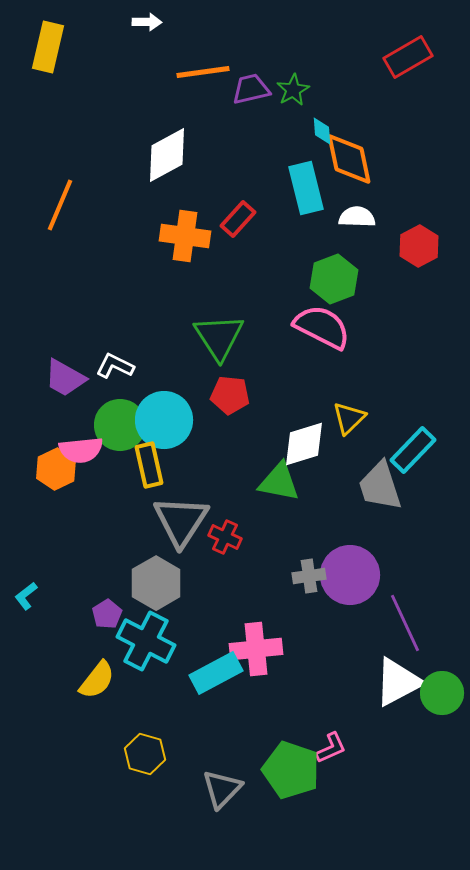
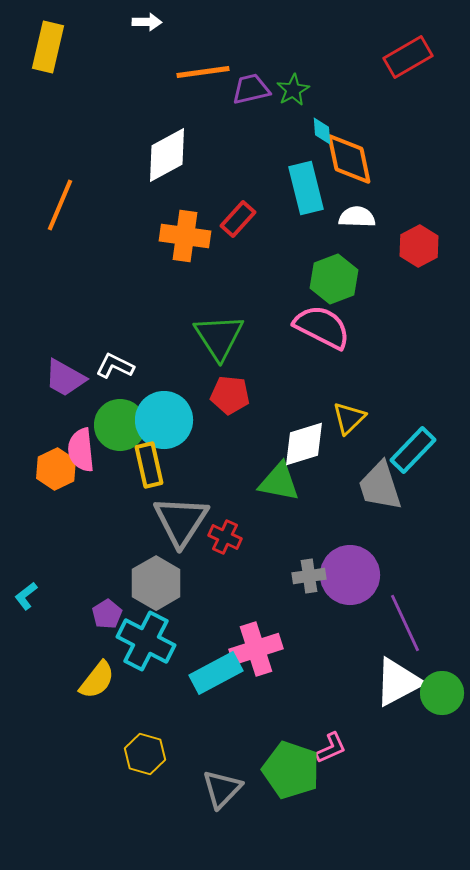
pink semicircle at (81, 450): rotated 90 degrees clockwise
pink cross at (256, 649): rotated 12 degrees counterclockwise
